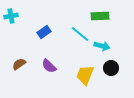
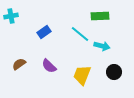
black circle: moved 3 px right, 4 px down
yellow trapezoid: moved 3 px left
